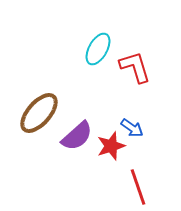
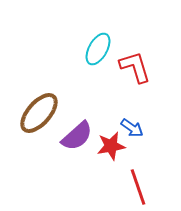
red star: rotated 8 degrees clockwise
